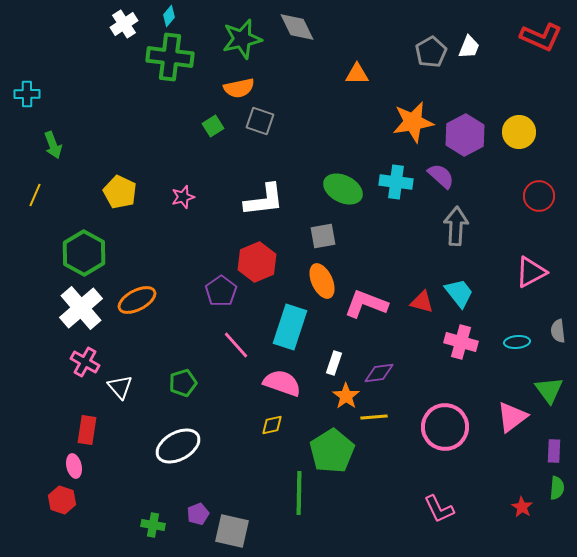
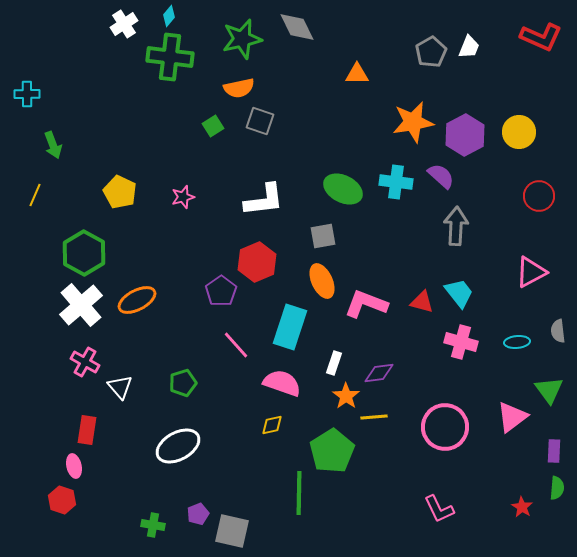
white cross at (81, 308): moved 3 px up
